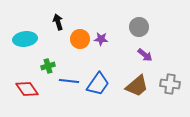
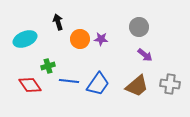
cyan ellipse: rotated 15 degrees counterclockwise
red diamond: moved 3 px right, 4 px up
